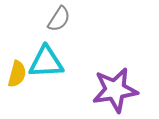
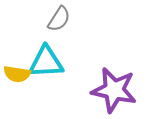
yellow semicircle: rotated 84 degrees clockwise
purple star: moved 1 px left; rotated 21 degrees clockwise
